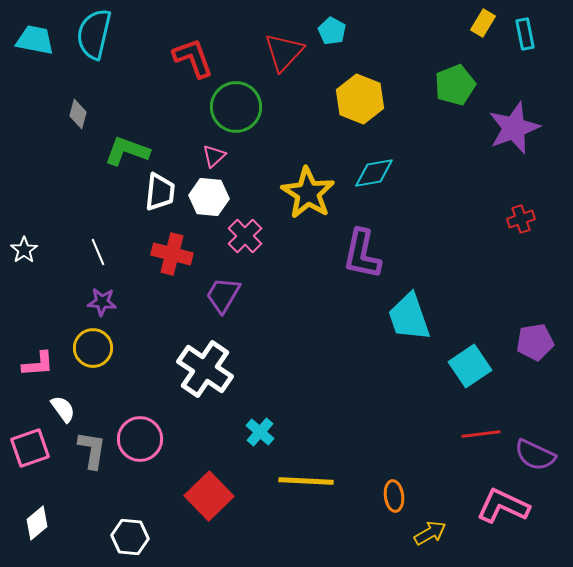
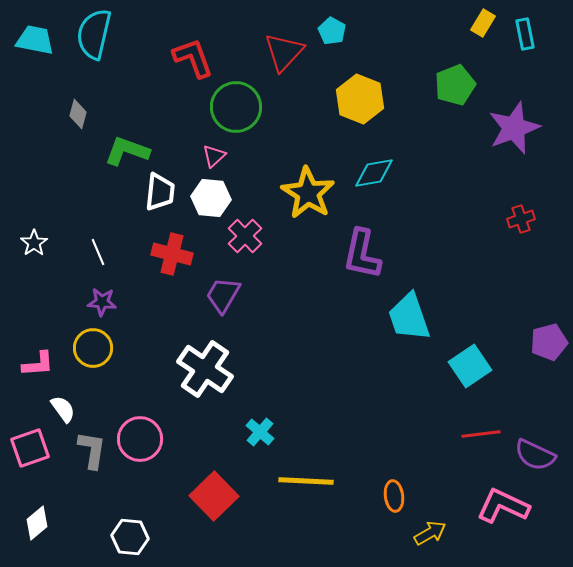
white hexagon at (209, 197): moved 2 px right, 1 px down
white star at (24, 250): moved 10 px right, 7 px up
purple pentagon at (535, 342): moved 14 px right; rotated 6 degrees counterclockwise
red square at (209, 496): moved 5 px right
